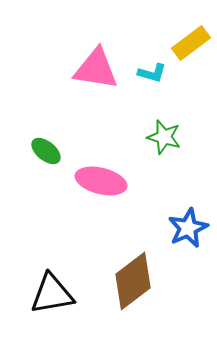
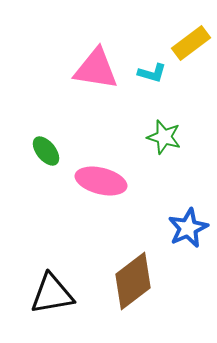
green ellipse: rotated 12 degrees clockwise
